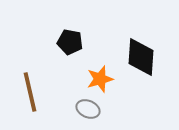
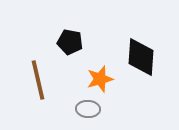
brown line: moved 8 px right, 12 px up
gray ellipse: rotated 20 degrees counterclockwise
